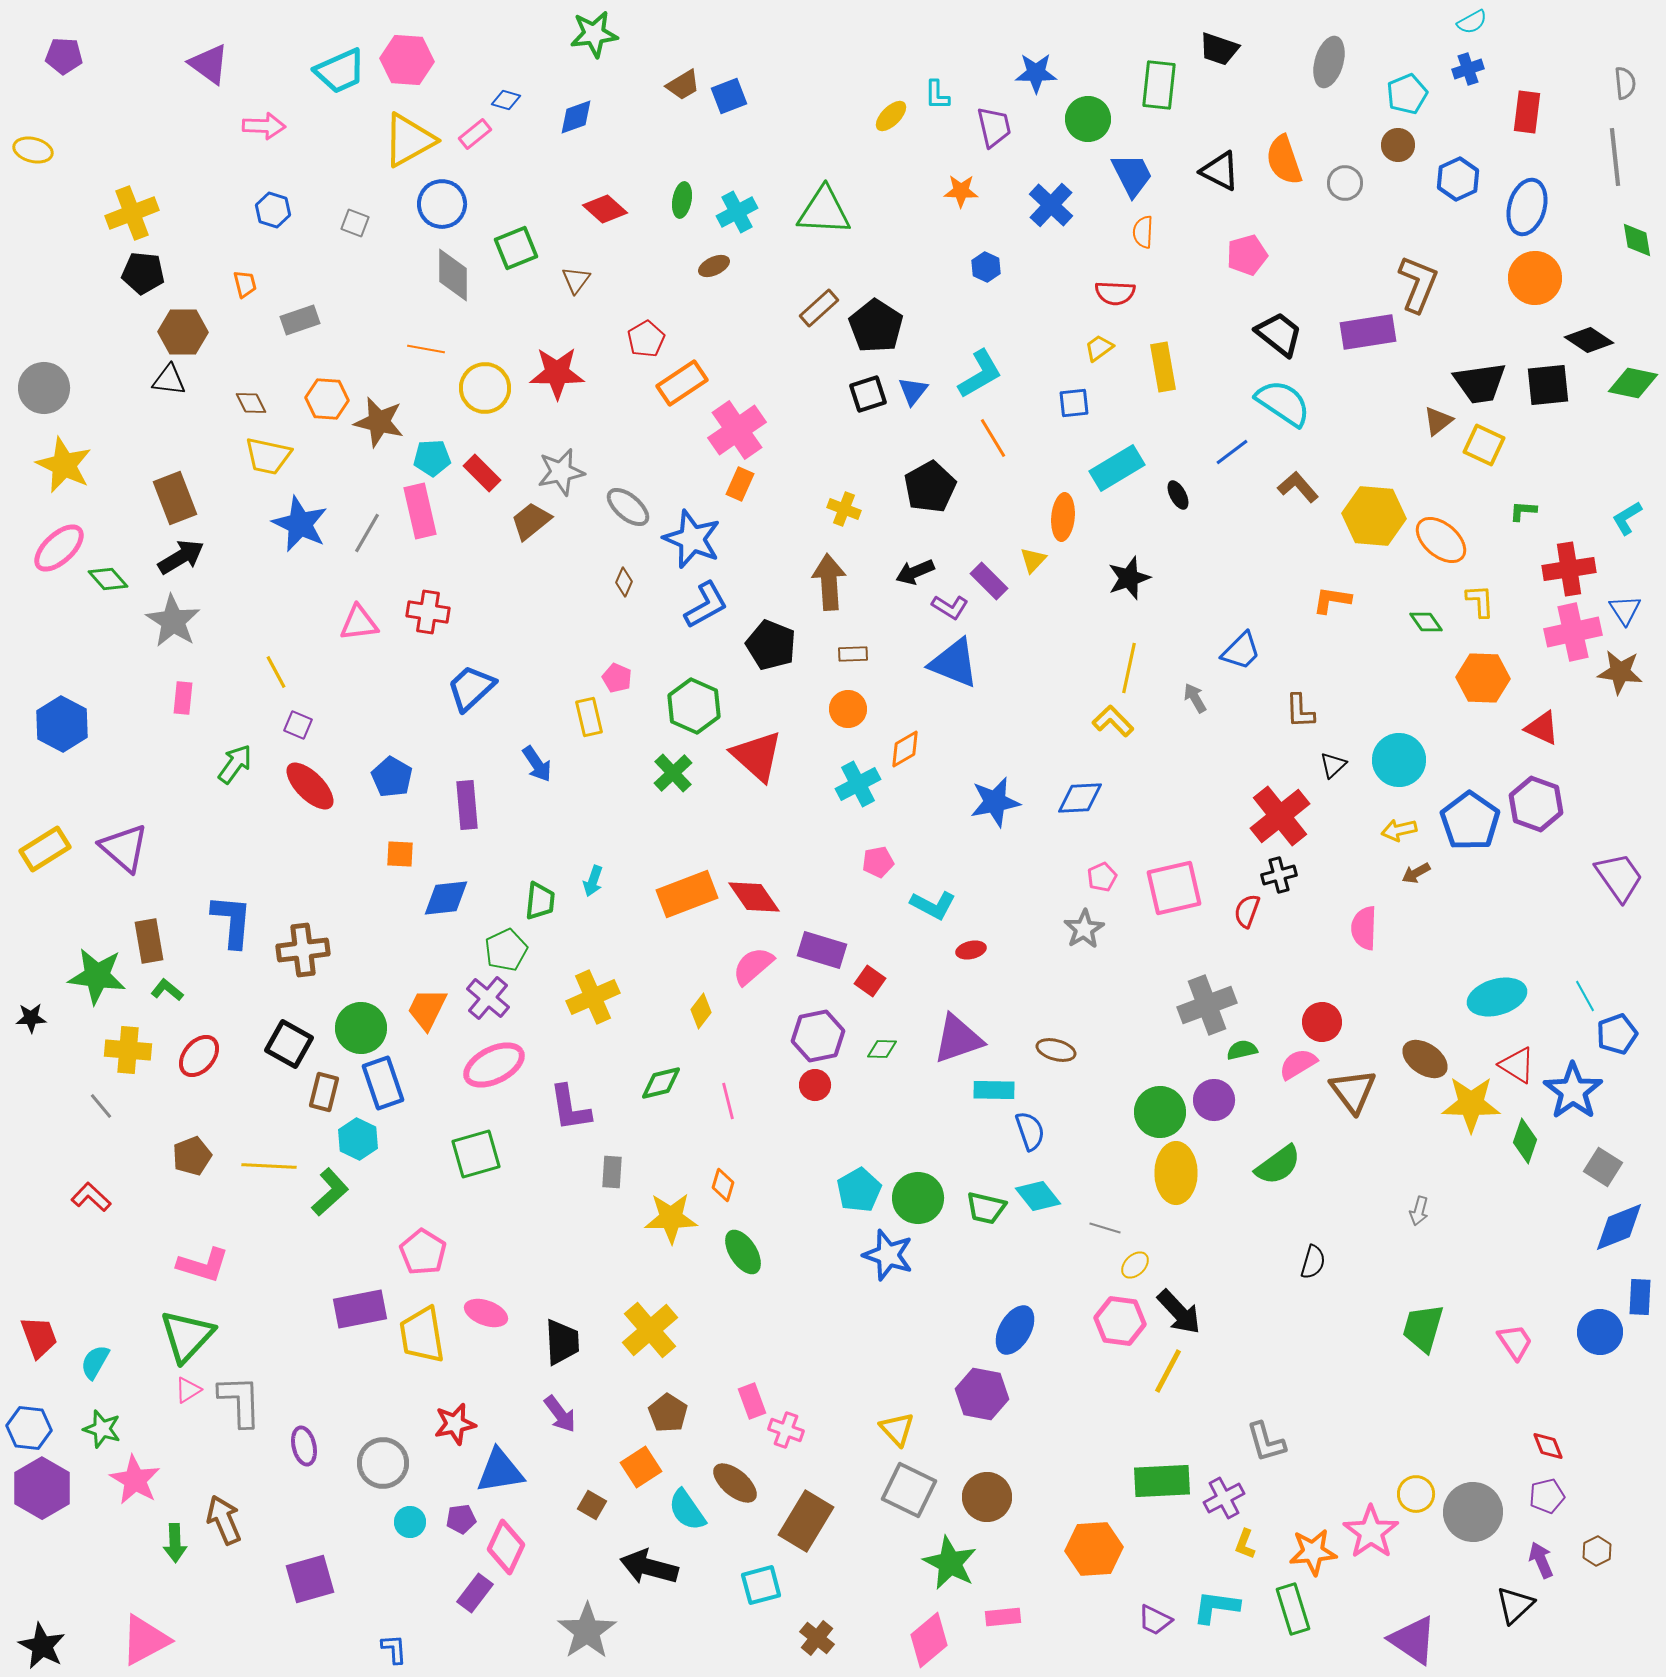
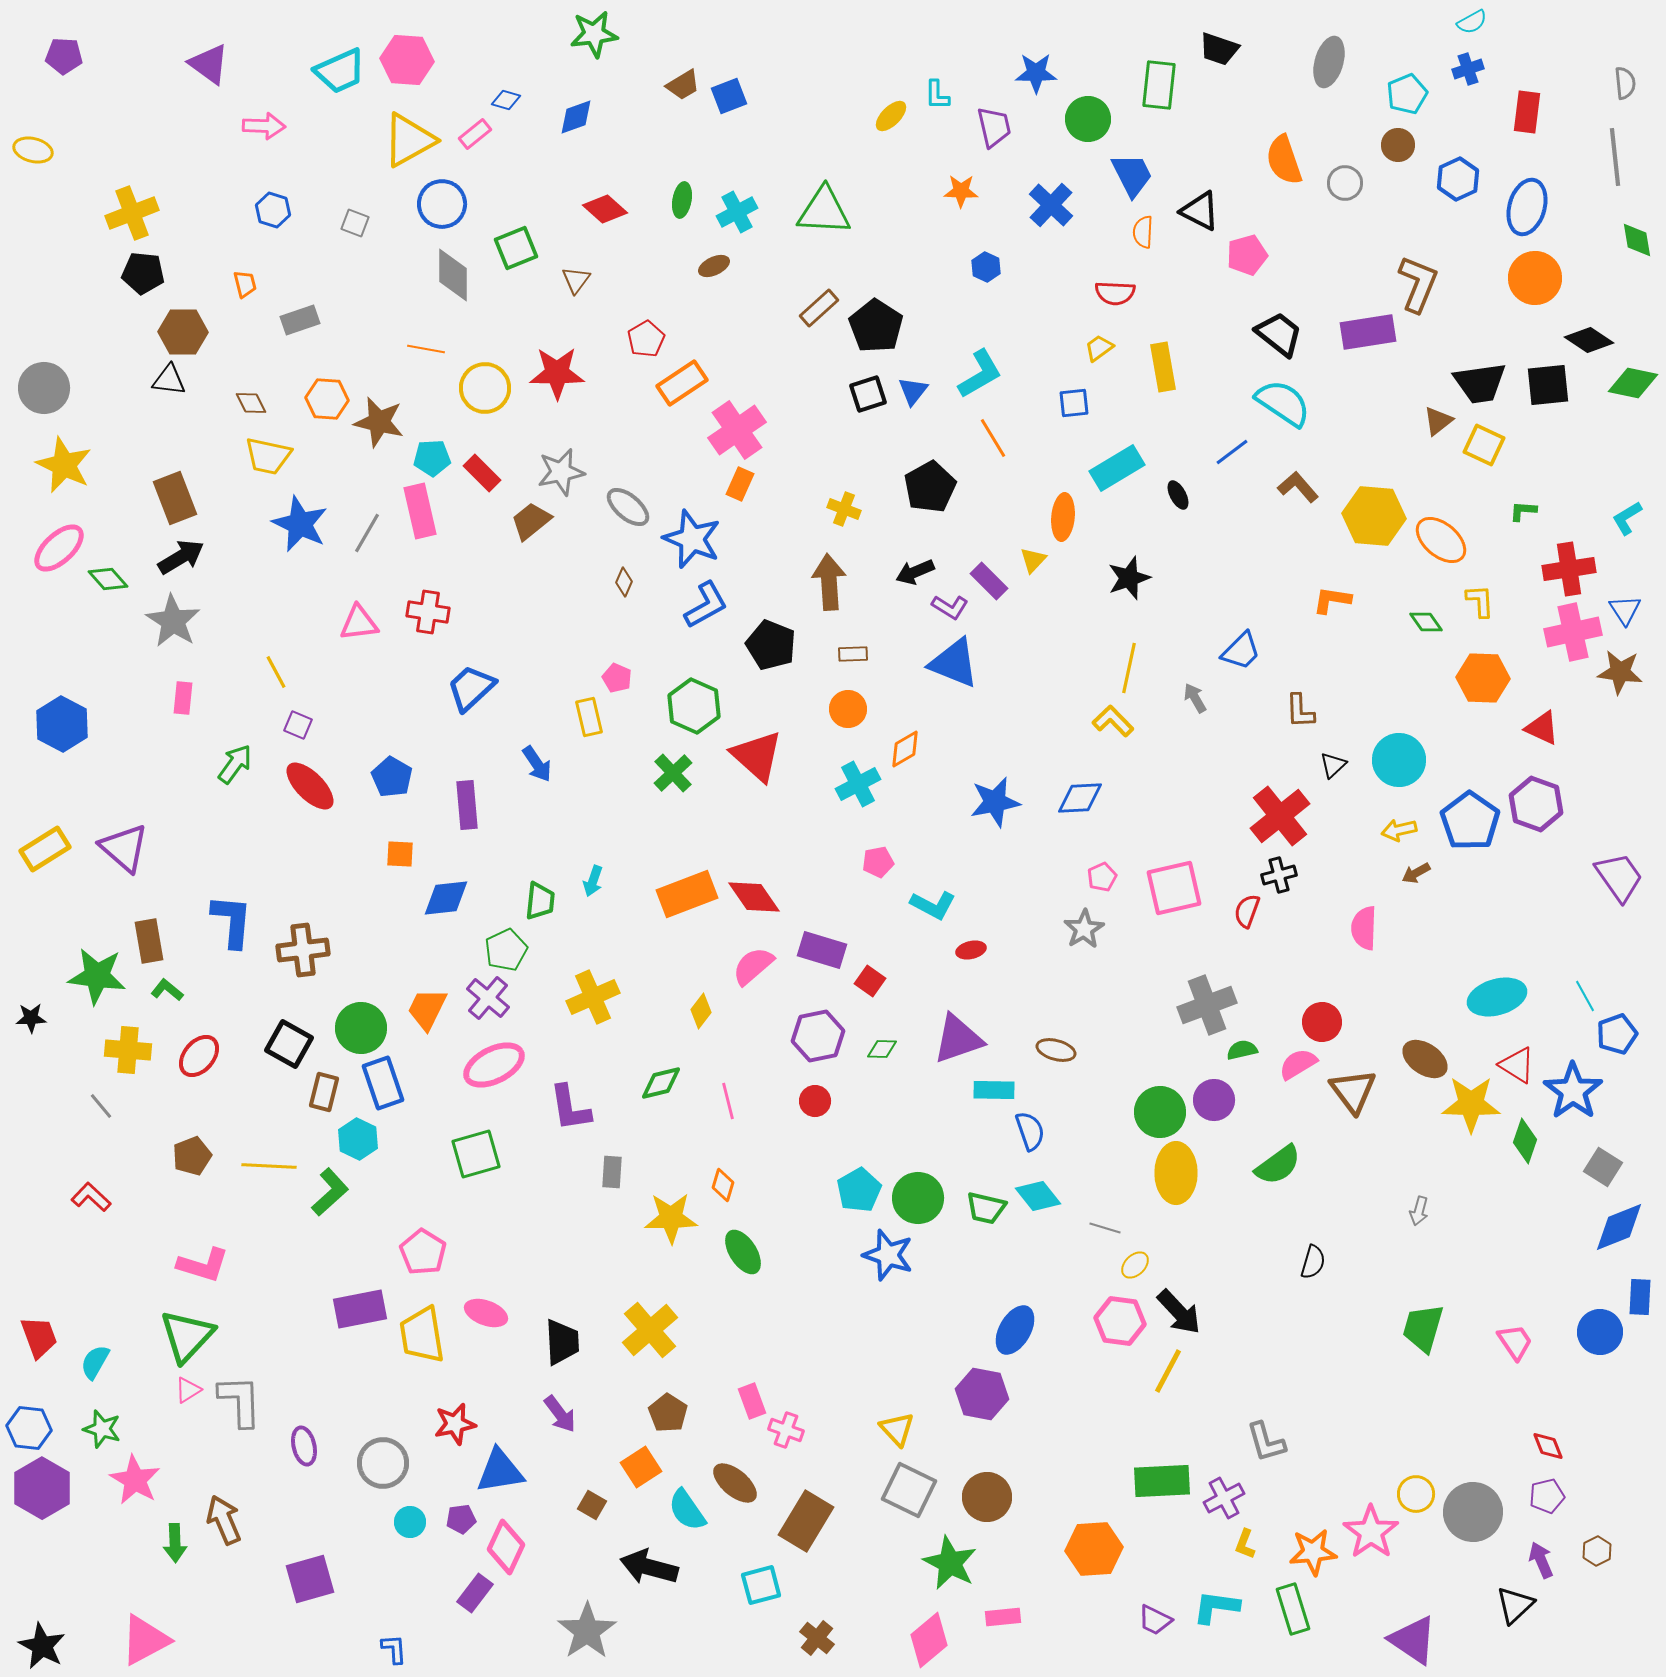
black triangle at (1220, 171): moved 20 px left, 40 px down
red circle at (815, 1085): moved 16 px down
